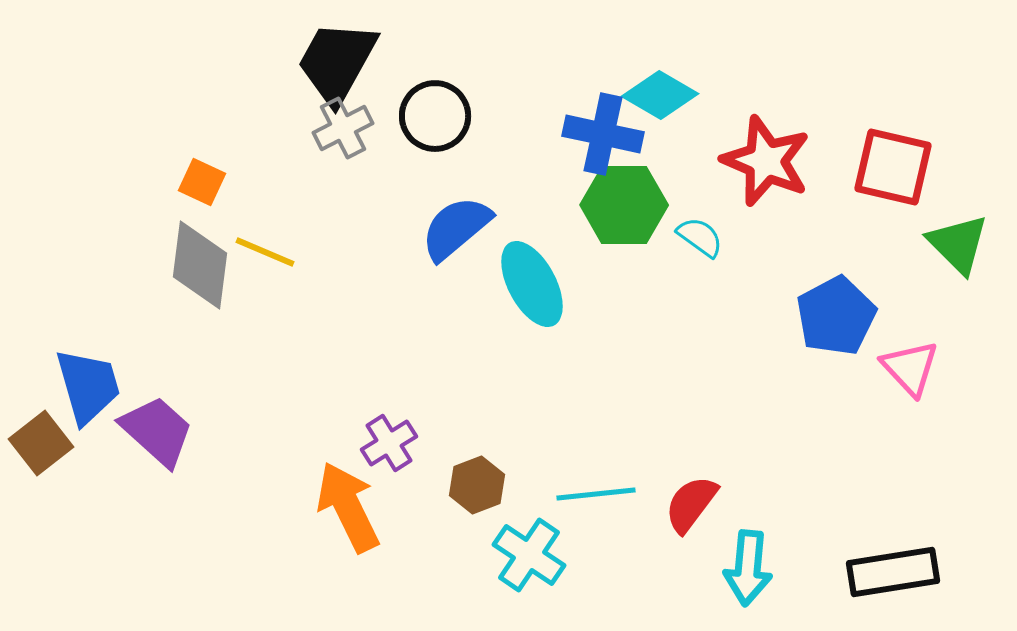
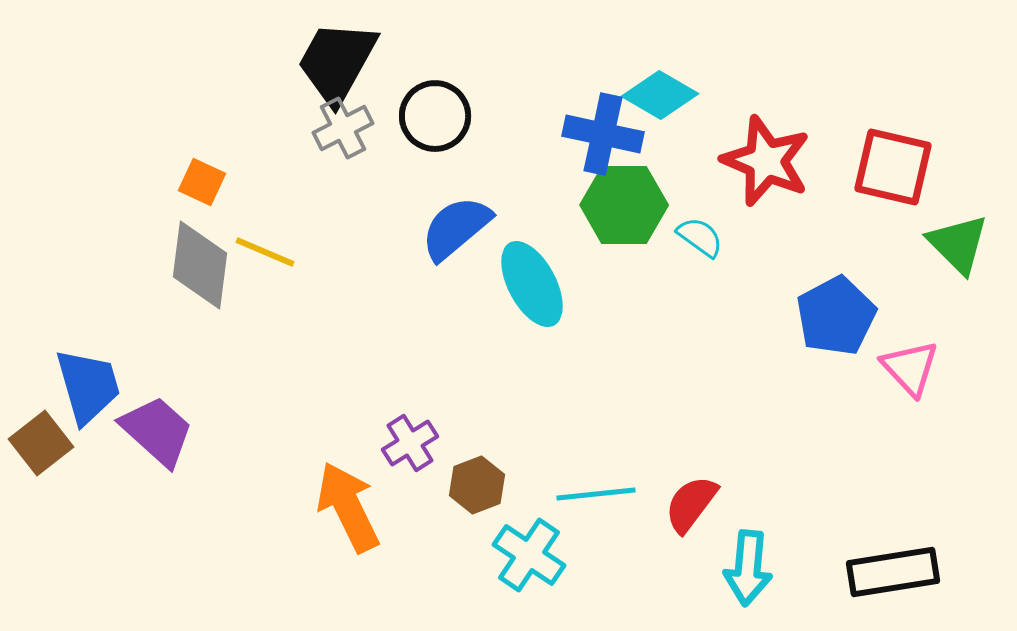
purple cross: moved 21 px right
